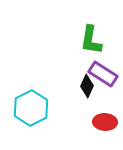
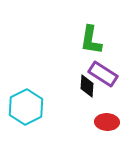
black diamond: rotated 20 degrees counterclockwise
cyan hexagon: moved 5 px left, 1 px up
red ellipse: moved 2 px right
